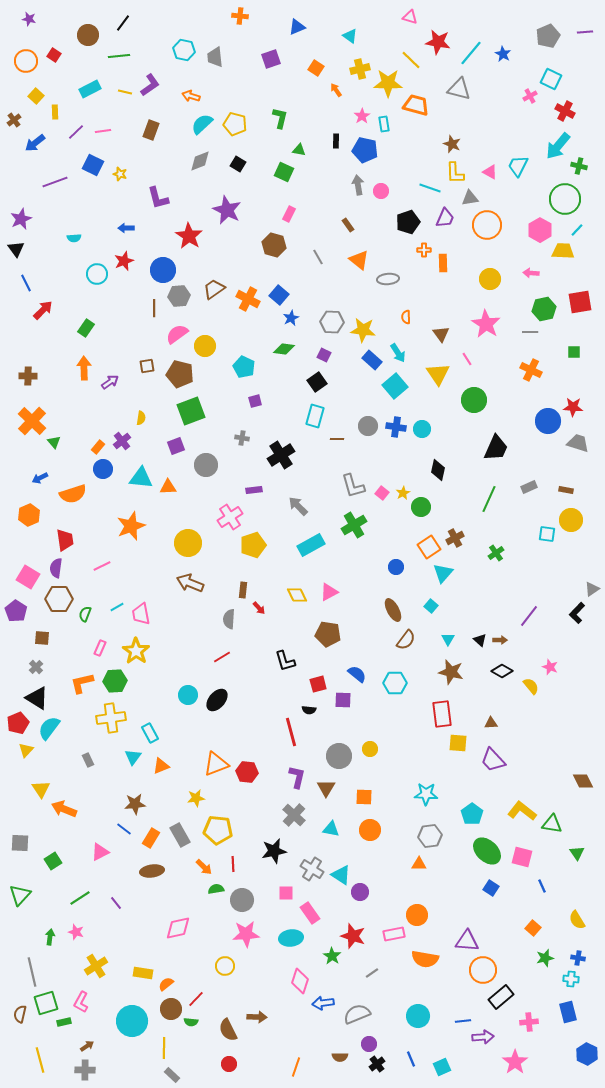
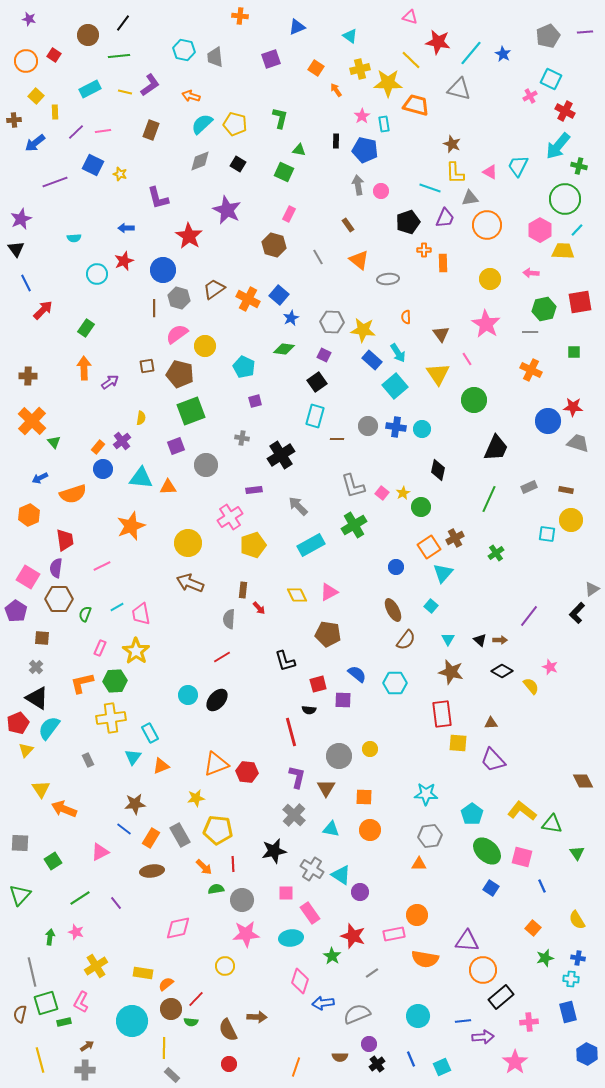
brown cross at (14, 120): rotated 32 degrees clockwise
gray hexagon at (179, 296): moved 2 px down; rotated 20 degrees clockwise
